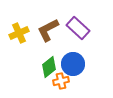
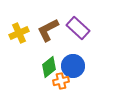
blue circle: moved 2 px down
